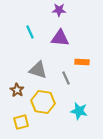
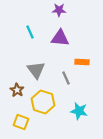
gray triangle: moved 2 px left; rotated 36 degrees clockwise
yellow hexagon: rotated 10 degrees clockwise
yellow square: rotated 35 degrees clockwise
